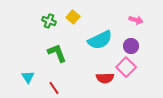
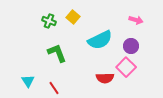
cyan triangle: moved 4 px down
